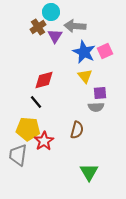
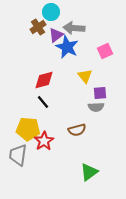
gray arrow: moved 1 px left, 2 px down
purple triangle: moved 1 px right, 1 px up; rotated 21 degrees clockwise
blue star: moved 17 px left, 5 px up
black line: moved 7 px right
brown semicircle: rotated 60 degrees clockwise
green triangle: rotated 24 degrees clockwise
